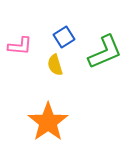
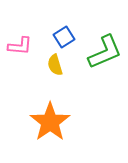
orange star: moved 2 px right
